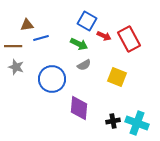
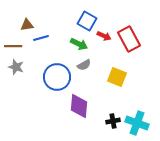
blue circle: moved 5 px right, 2 px up
purple diamond: moved 2 px up
